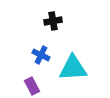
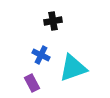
cyan triangle: rotated 16 degrees counterclockwise
purple rectangle: moved 3 px up
